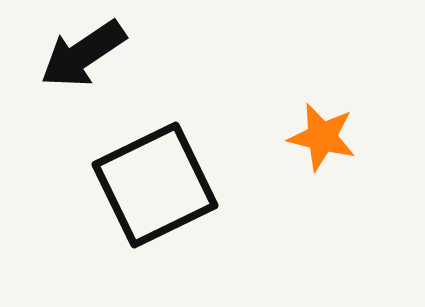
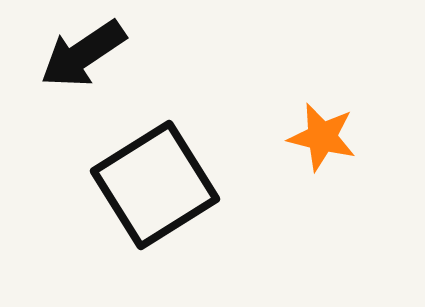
black square: rotated 6 degrees counterclockwise
